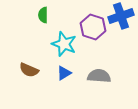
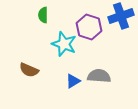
purple hexagon: moved 4 px left
blue triangle: moved 9 px right, 8 px down
